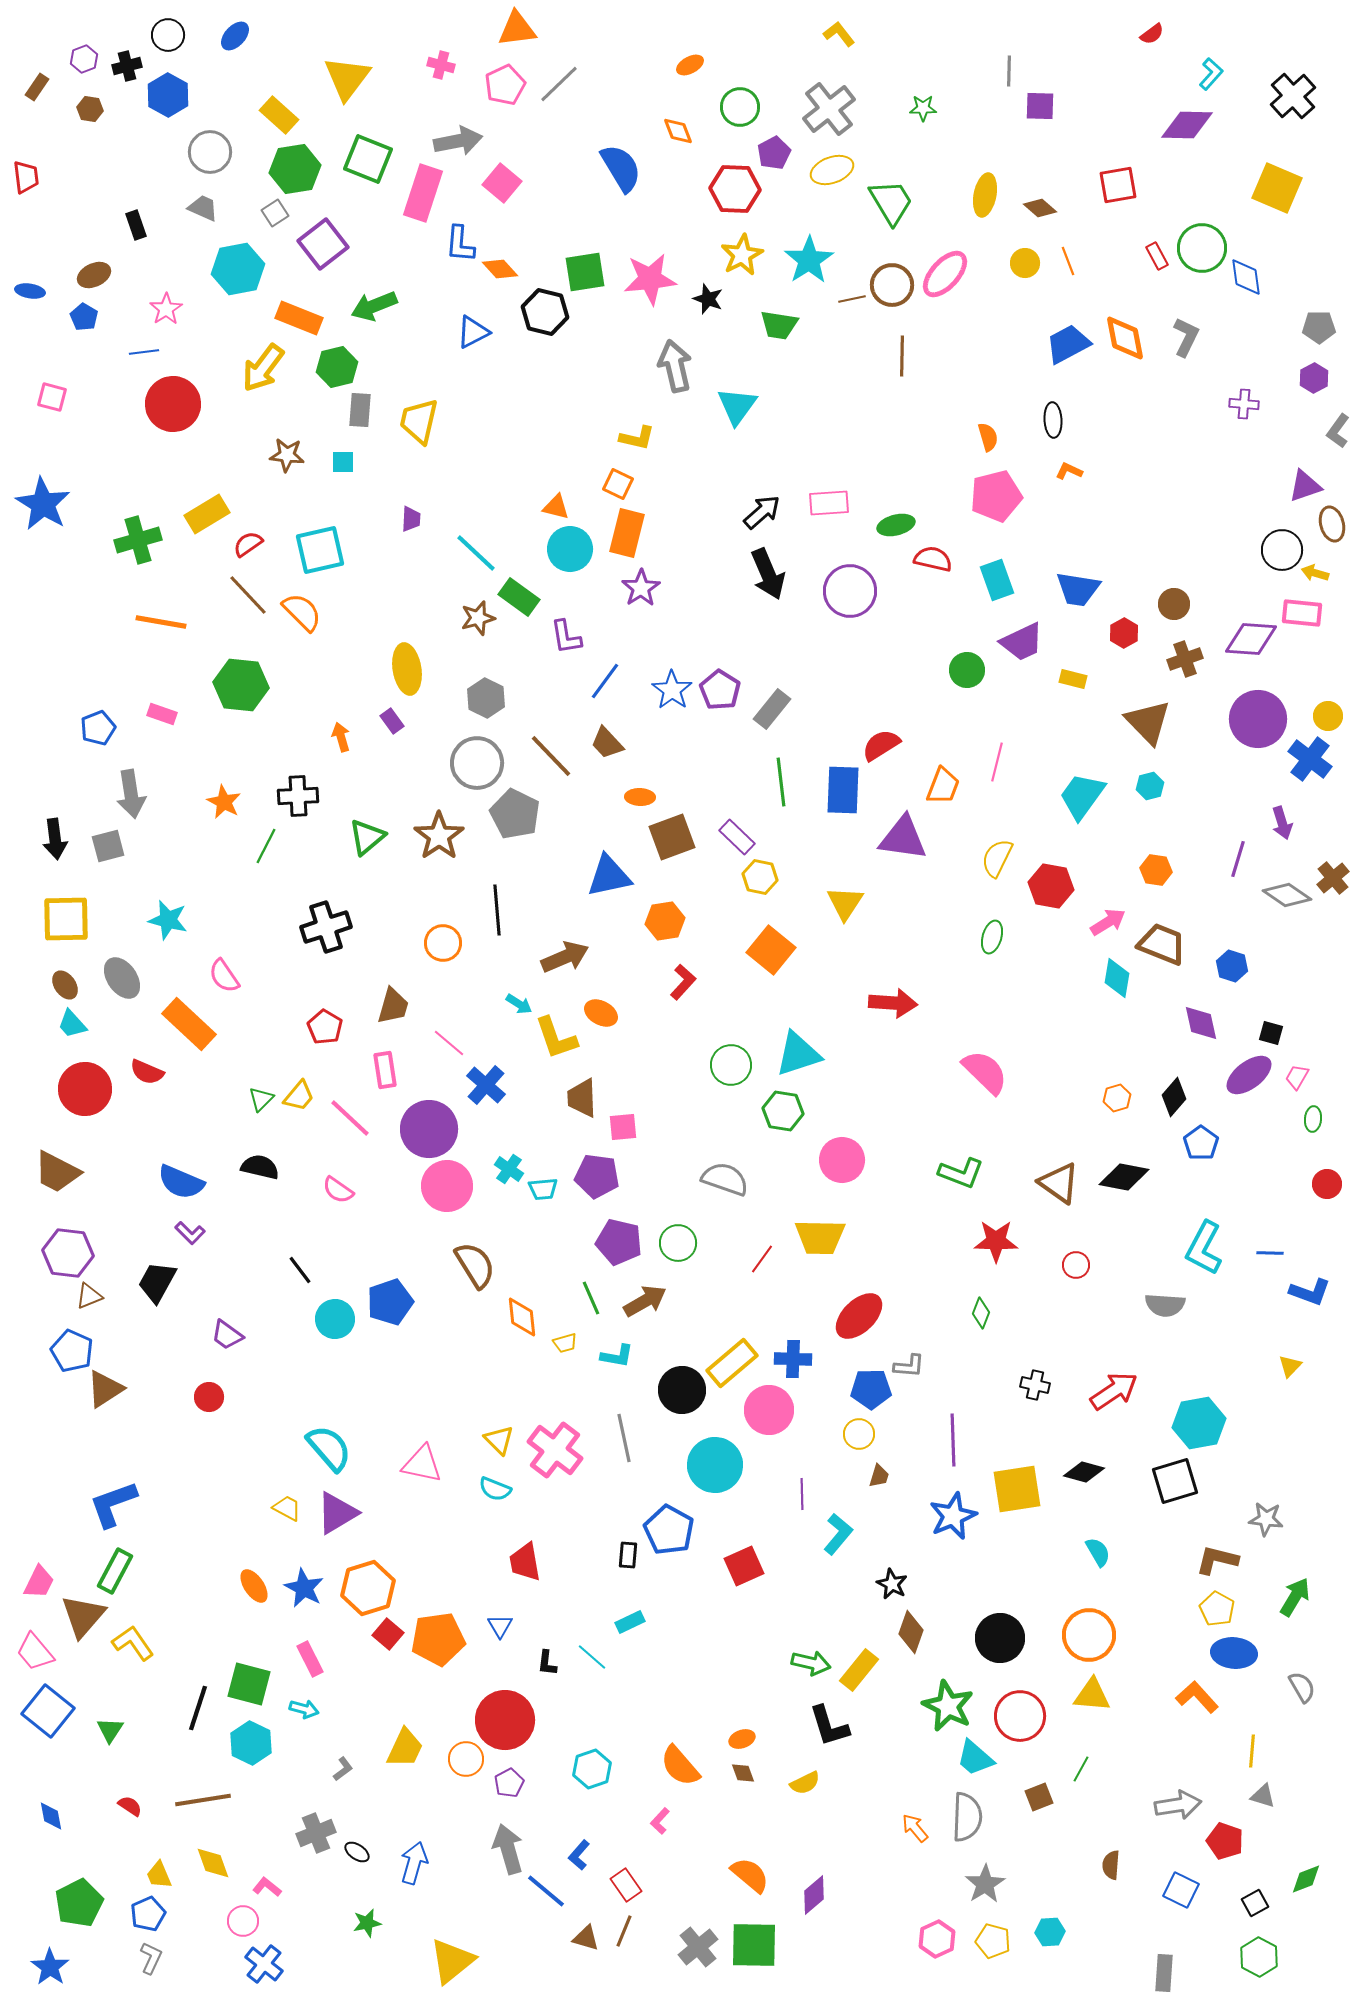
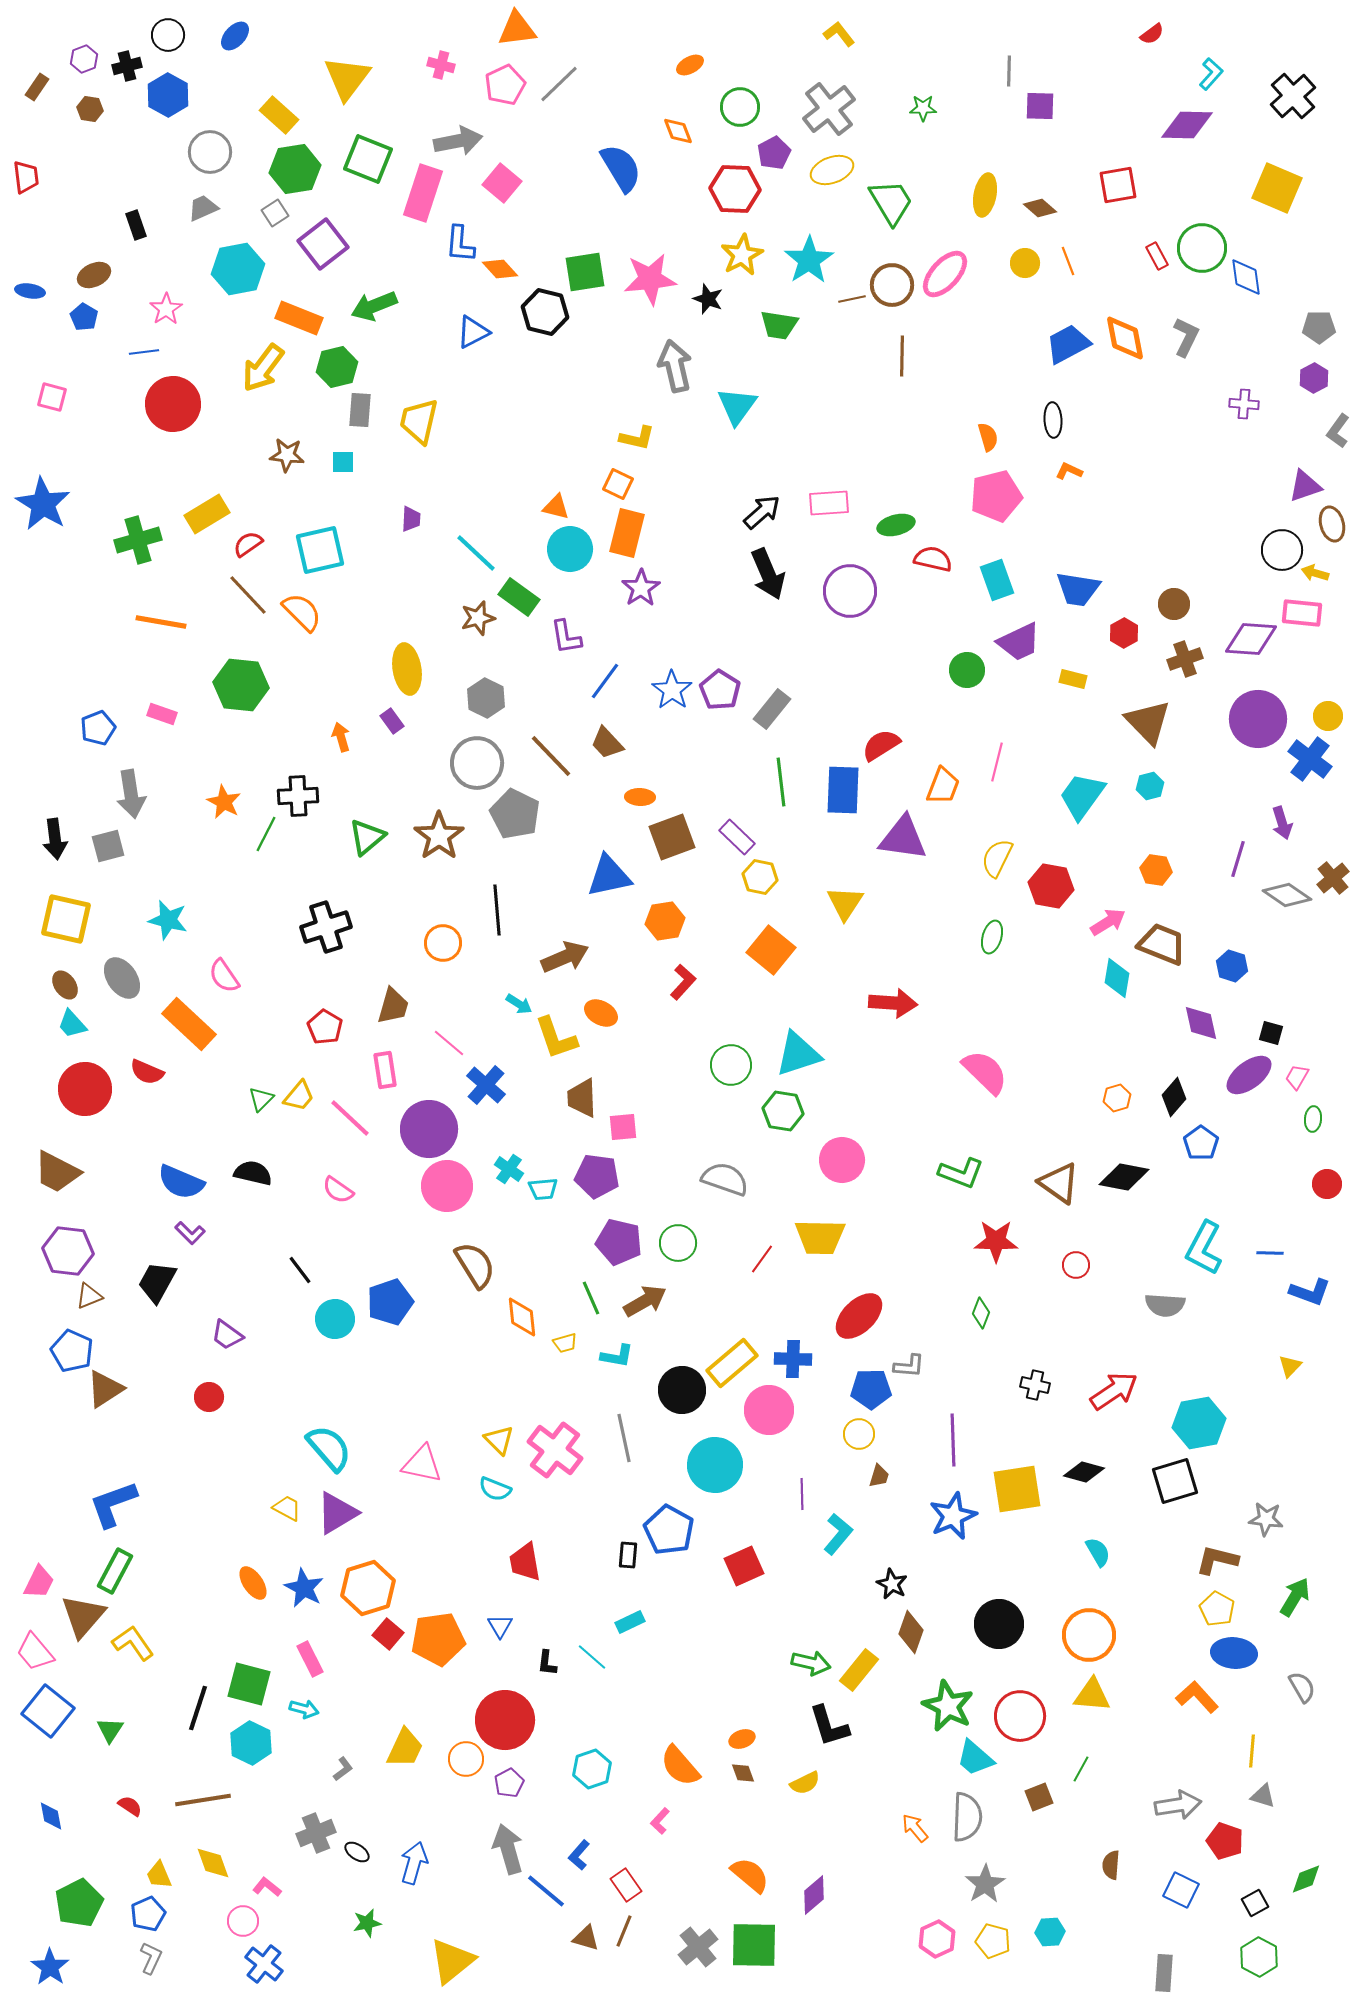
gray trapezoid at (203, 208): rotated 48 degrees counterclockwise
purple trapezoid at (1022, 642): moved 3 px left
green line at (266, 846): moved 12 px up
yellow square at (66, 919): rotated 14 degrees clockwise
black semicircle at (260, 1167): moved 7 px left, 6 px down
purple hexagon at (68, 1253): moved 2 px up
orange ellipse at (254, 1586): moved 1 px left, 3 px up
black circle at (1000, 1638): moved 1 px left, 14 px up
